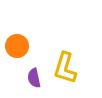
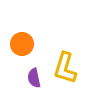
orange circle: moved 5 px right, 2 px up
